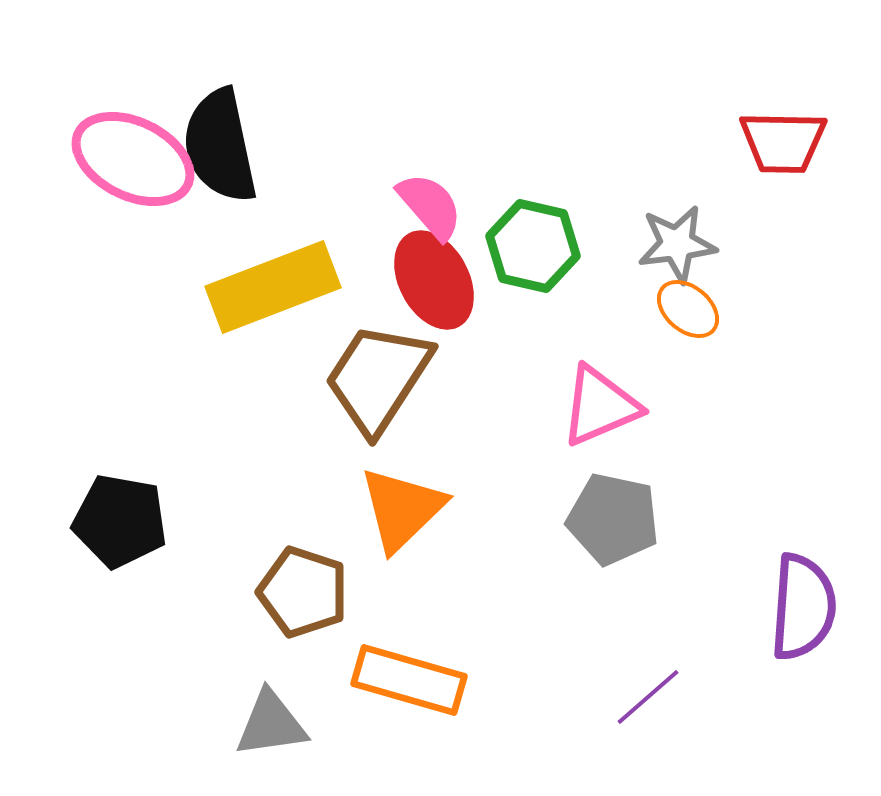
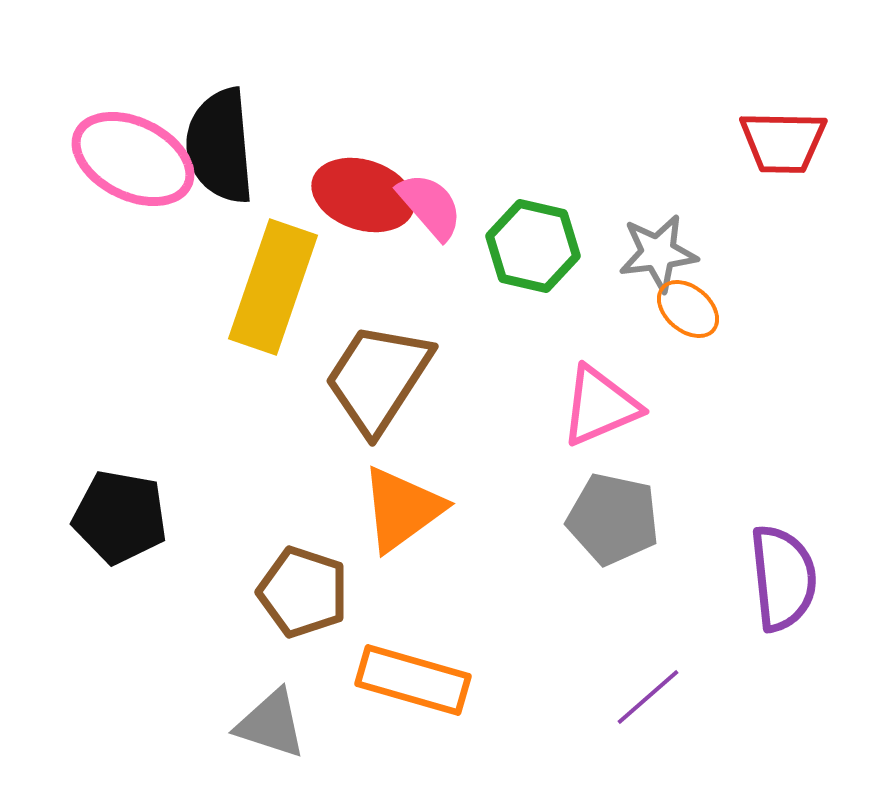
black semicircle: rotated 7 degrees clockwise
gray star: moved 19 px left, 9 px down
red ellipse: moved 71 px left, 85 px up; rotated 44 degrees counterclockwise
yellow rectangle: rotated 50 degrees counterclockwise
orange triangle: rotated 8 degrees clockwise
black pentagon: moved 4 px up
purple semicircle: moved 20 px left, 29 px up; rotated 10 degrees counterclockwise
orange rectangle: moved 4 px right
gray triangle: rotated 26 degrees clockwise
